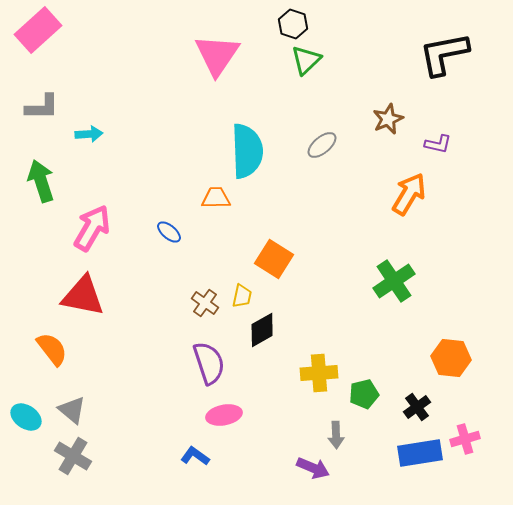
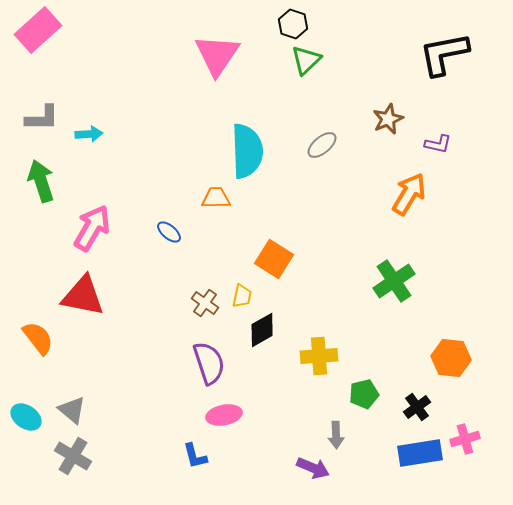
gray L-shape: moved 11 px down
orange semicircle: moved 14 px left, 11 px up
yellow cross: moved 17 px up
blue L-shape: rotated 140 degrees counterclockwise
